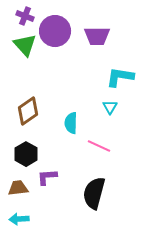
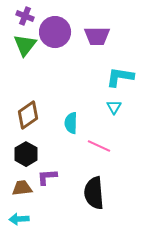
purple circle: moved 1 px down
green triangle: rotated 20 degrees clockwise
cyan triangle: moved 4 px right
brown diamond: moved 4 px down
brown trapezoid: moved 4 px right
black semicircle: rotated 20 degrees counterclockwise
